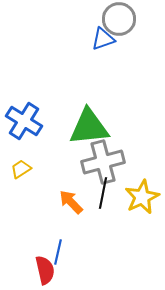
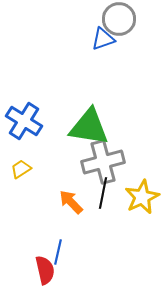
green triangle: rotated 15 degrees clockwise
